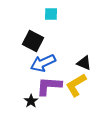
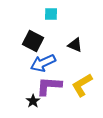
black triangle: moved 9 px left, 18 px up
yellow L-shape: moved 6 px right
black star: moved 2 px right
